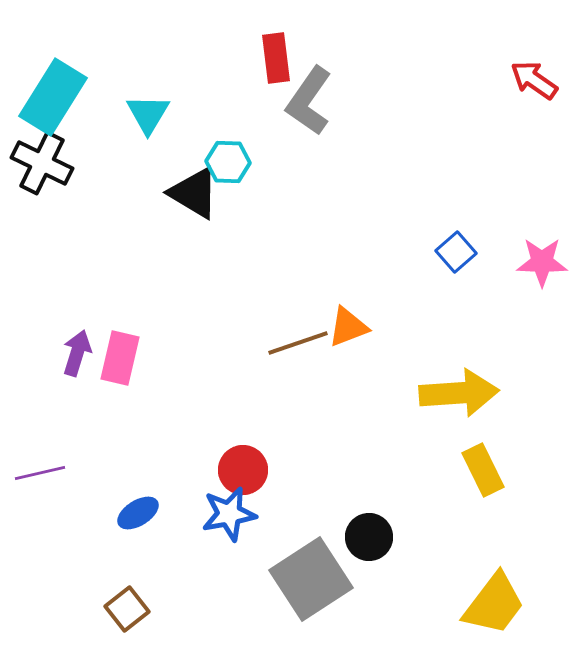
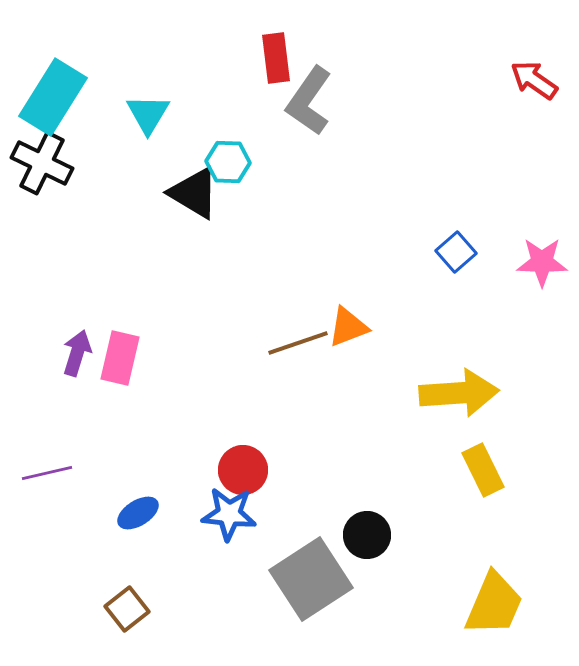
purple line: moved 7 px right
blue star: rotated 16 degrees clockwise
black circle: moved 2 px left, 2 px up
yellow trapezoid: rotated 14 degrees counterclockwise
